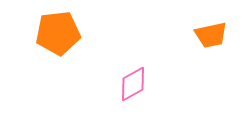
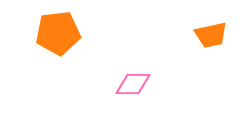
pink diamond: rotated 30 degrees clockwise
